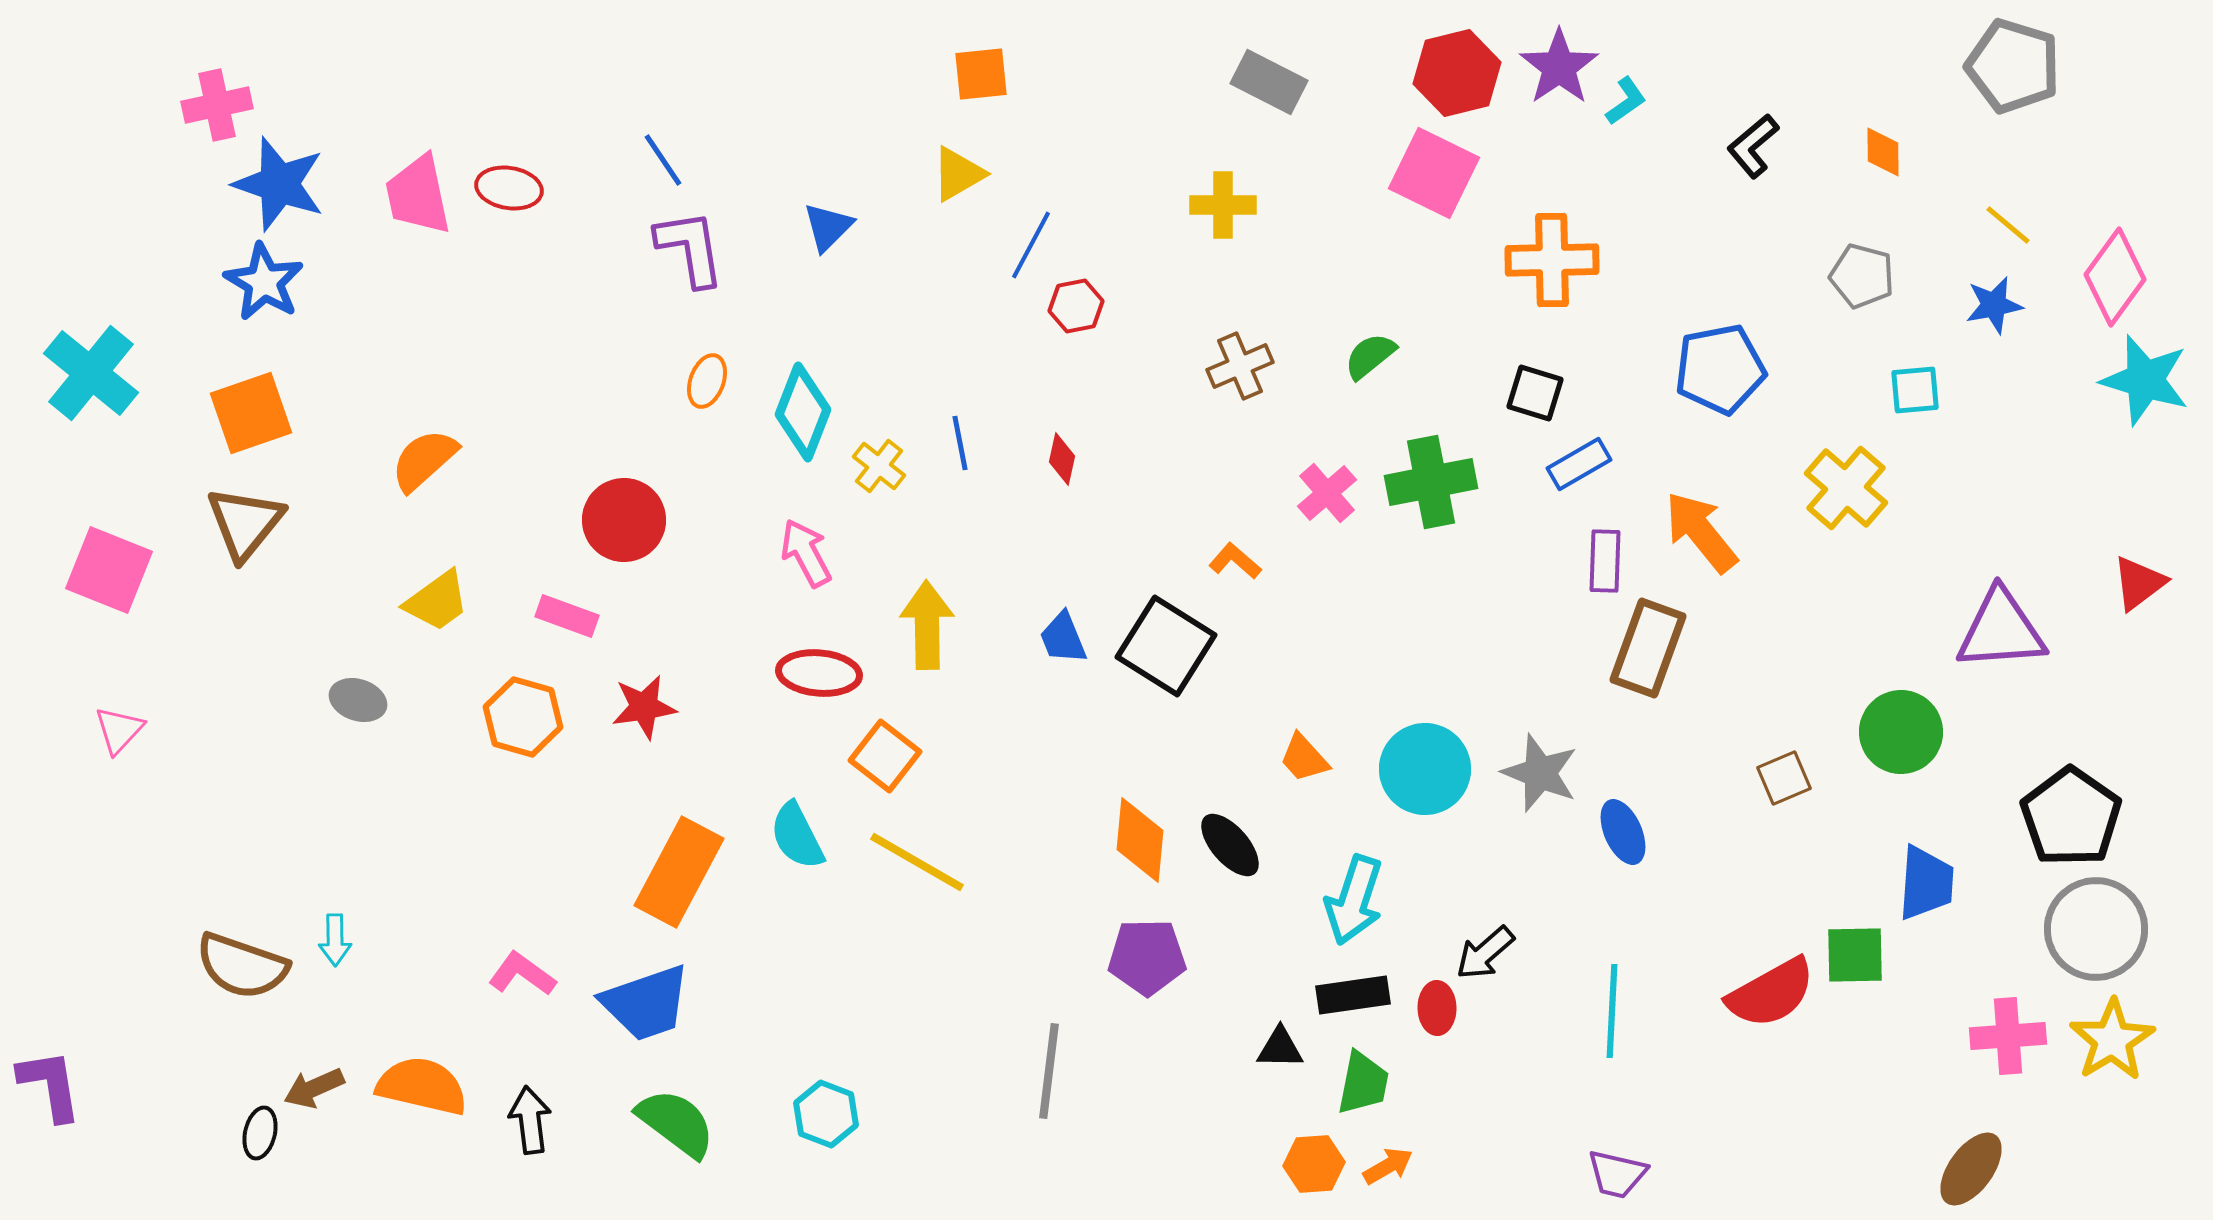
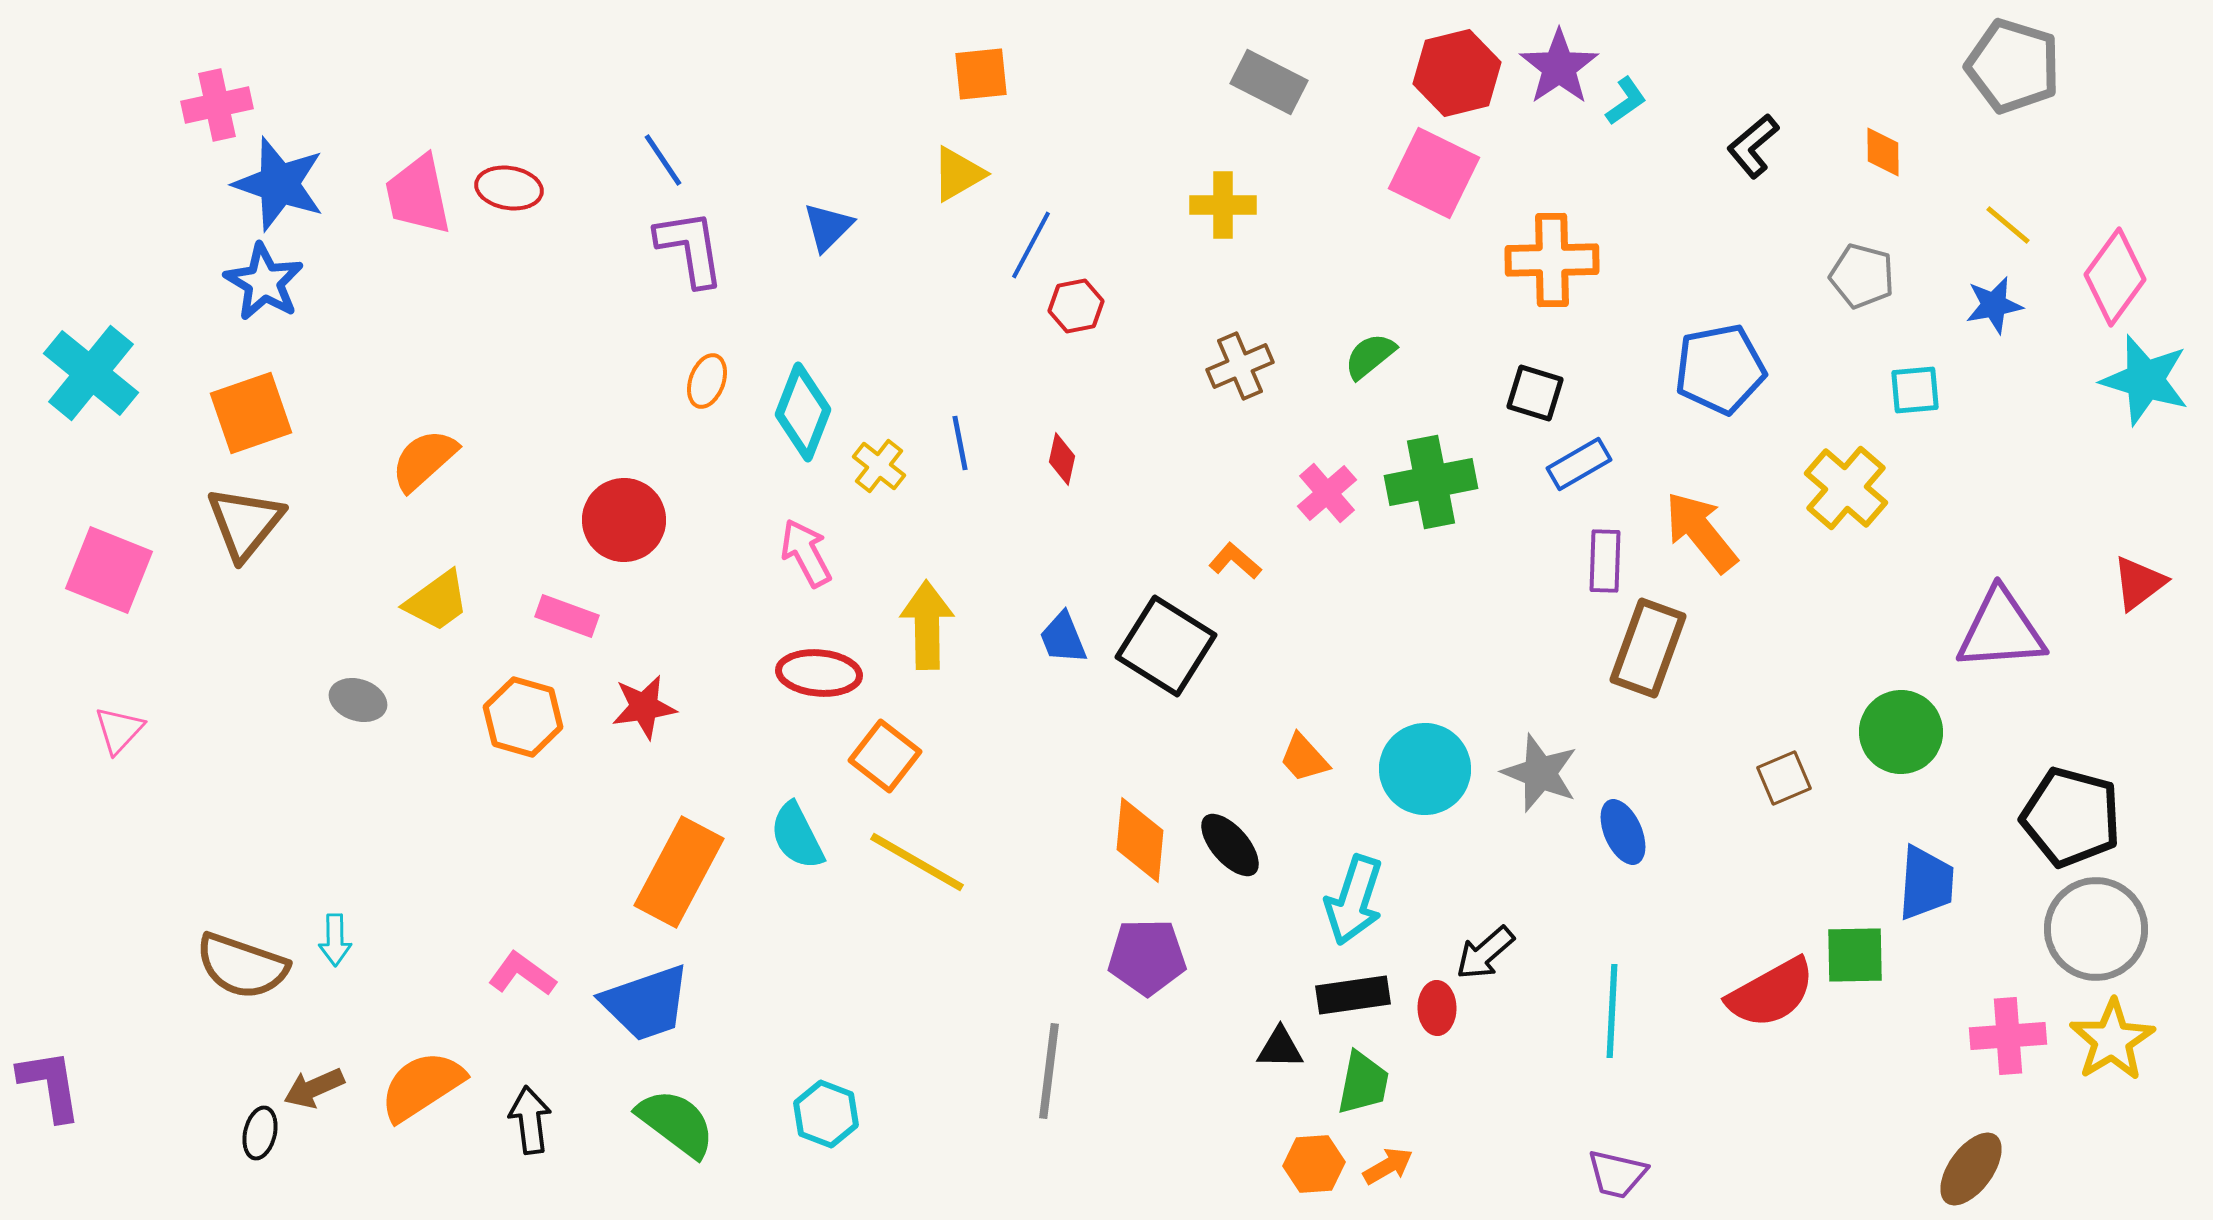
black pentagon at (2071, 817): rotated 20 degrees counterclockwise
orange semicircle at (422, 1086): rotated 46 degrees counterclockwise
